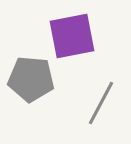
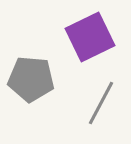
purple square: moved 18 px right, 1 px down; rotated 15 degrees counterclockwise
